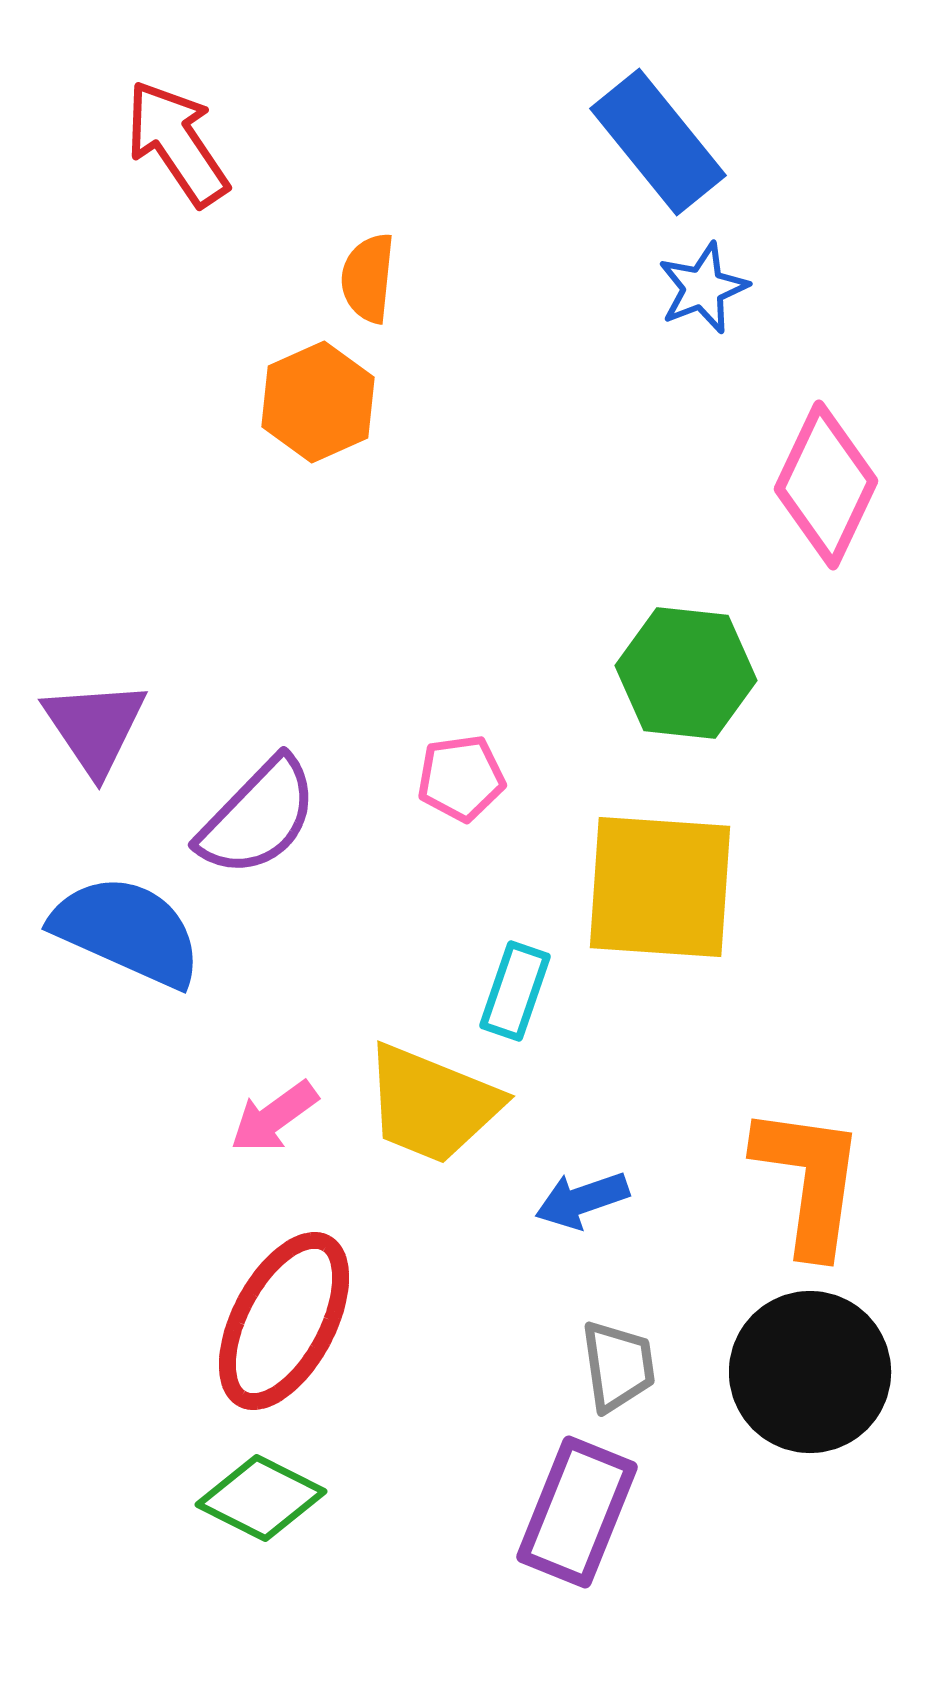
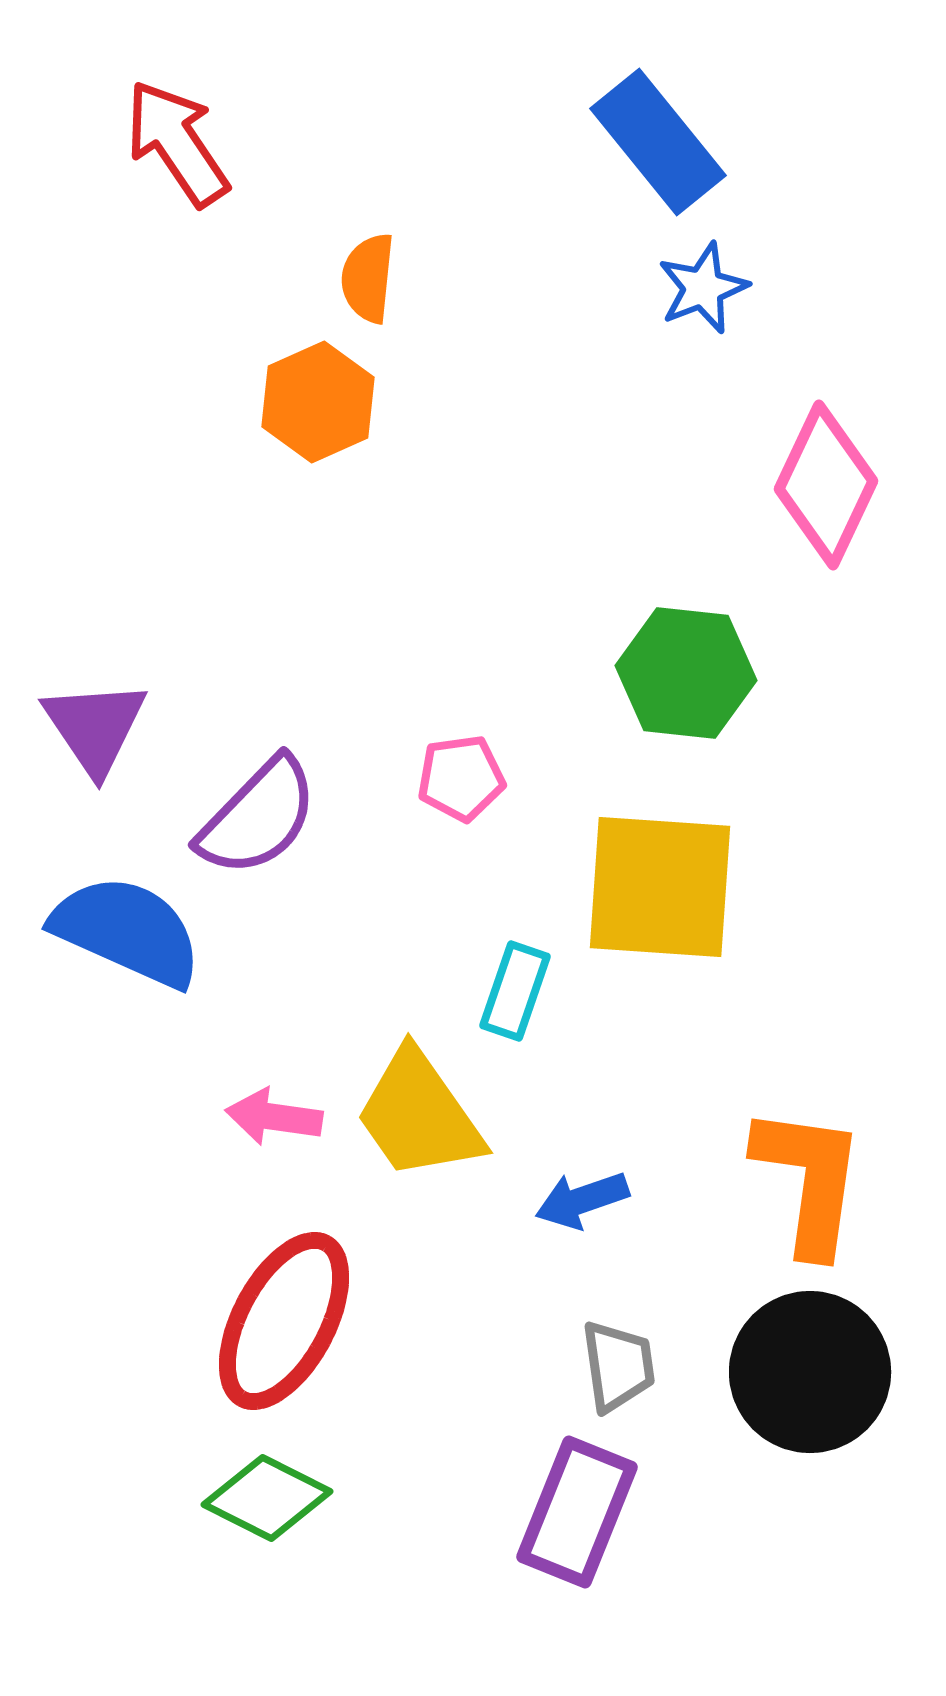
yellow trapezoid: moved 13 px left, 11 px down; rotated 33 degrees clockwise
pink arrow: rotated 44 degrees clockwise
green diamond: moved 6 px right
